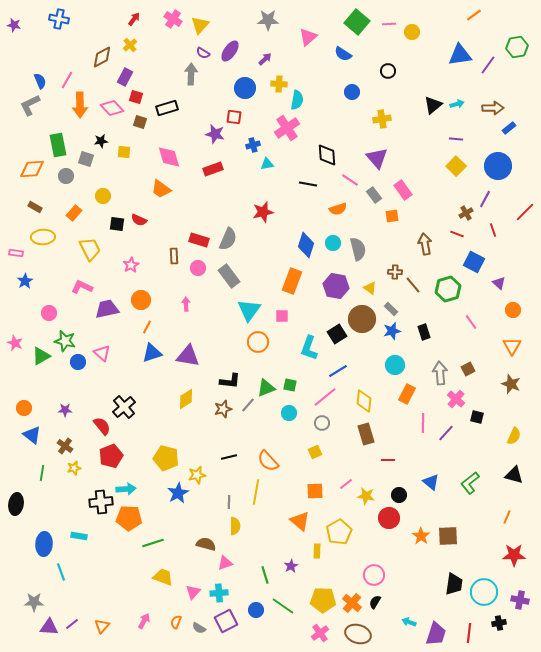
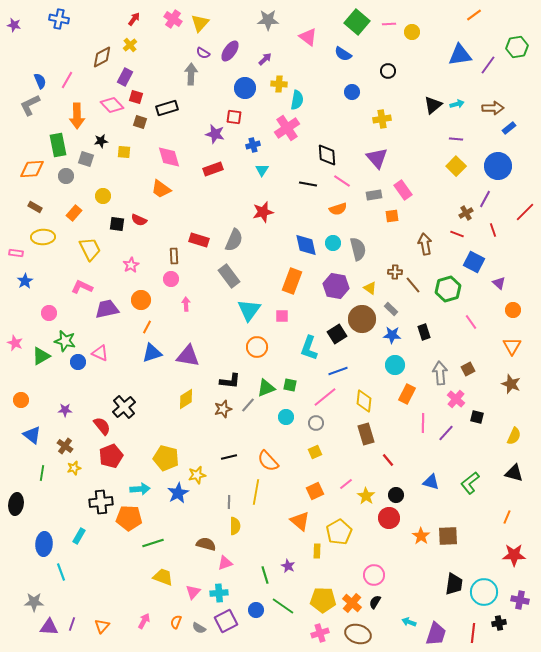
yellow triangle at (200, 25): moved 2 px up
pink triangle at (308, 37): rotated 42 degrees counterclockwise
orange arrow at (80, 105): moved 3 px left, 11 px down
pink diamond at (112, 108): moved 3 px up
cyan triangle at (267, 164): moved 5 px left, 6 px down; rotated 48 degrees counterclockwise
pink line at (350, 180): moved 8 px left, 1 px down
gray rectangle at (374, 195): rotated 63 degrees counterclockwise
gray semicircle at (228, 239): moved 6 px right, 1 px down
blue diamond at (306, 245): rotated 30 degrees counterclockwise
pink circle at (198, 268): moved 27 px left, 11 px down
blue star at (392, 331): moved 4 px down; rotated 18 degrees clockwise
orange circle at (258, 342): moved 1 px left, 5 px down
pink triangle at (102, 353): moved 2 px left; rotated 18 degrees counterclockwise
blue line at (338, 371): rotated 12 degrees clockwise
orange circle at (24, 408): moved 3 px left, 8 px up
cyan circle at (289, 413): moved 3 px left, 4 px down
gray circle at (322, 423): moved 6 px left
red line at (388, 460): rotated 48 degrees clockwise
black triangle at (514, 475): moved 2 px up
blue triangle at (431, 482): rotated 24 degrees counterclockwise
cyan arrow at (126, 489): moved 14 px right
orange square at (315, 491): rotated 24 degrees counterclockwise
black circle at (399, 495): moved 3 px left
yellow star at (366, 496): rotated 24 degrees clockwise
cyan rectangle at (79, 536): rotated 70 degrees counterclockwise
purple star at (291, 566): moved 3 px left; rotated 16 degrees counterclockwise
purple line at (72, 624): rotated 32 degrees counterclockwise
pink cross at (320, 633): rotated 18 degrees clockwise
red line at (469, 633): moved 4 px right
